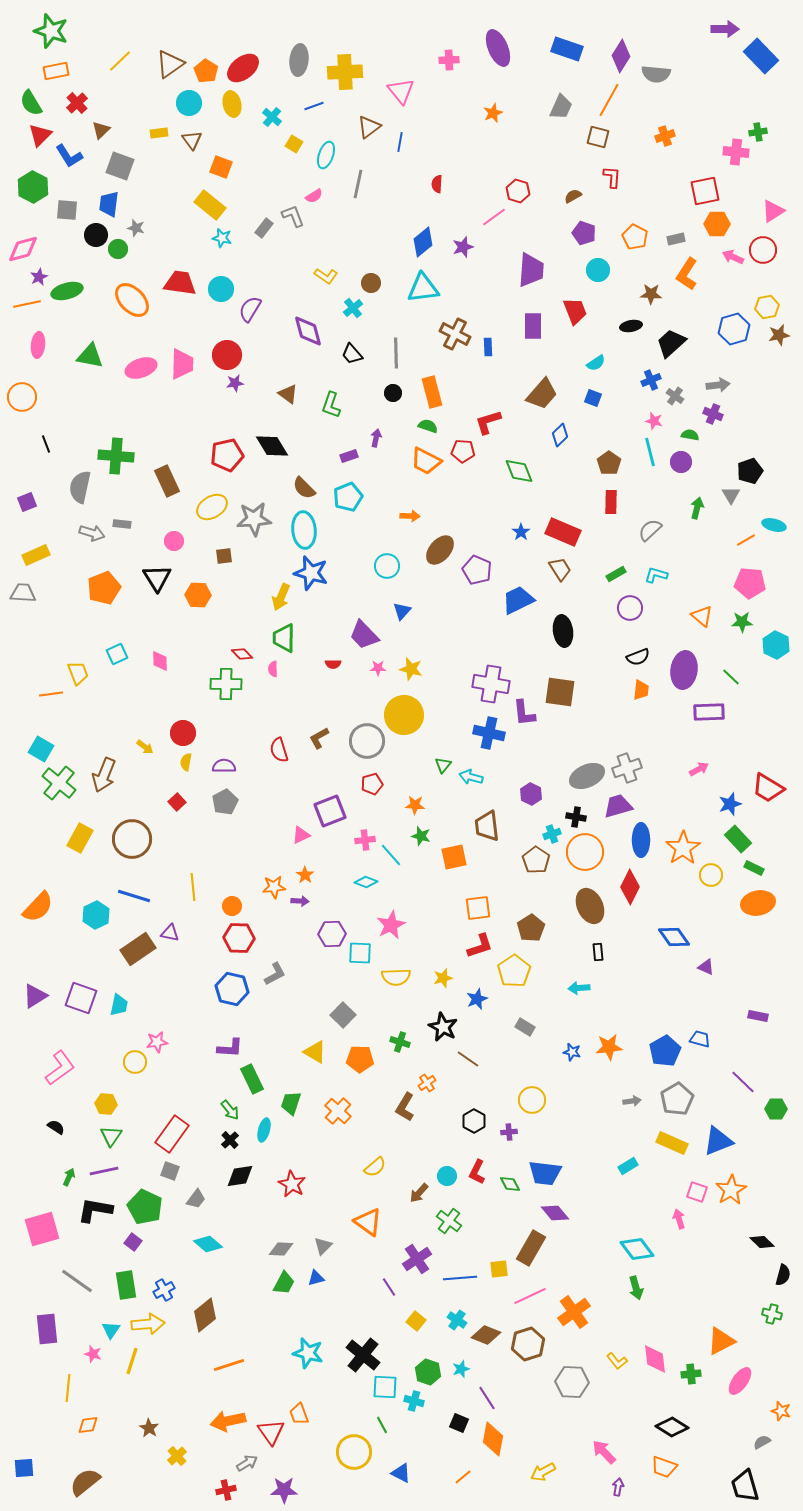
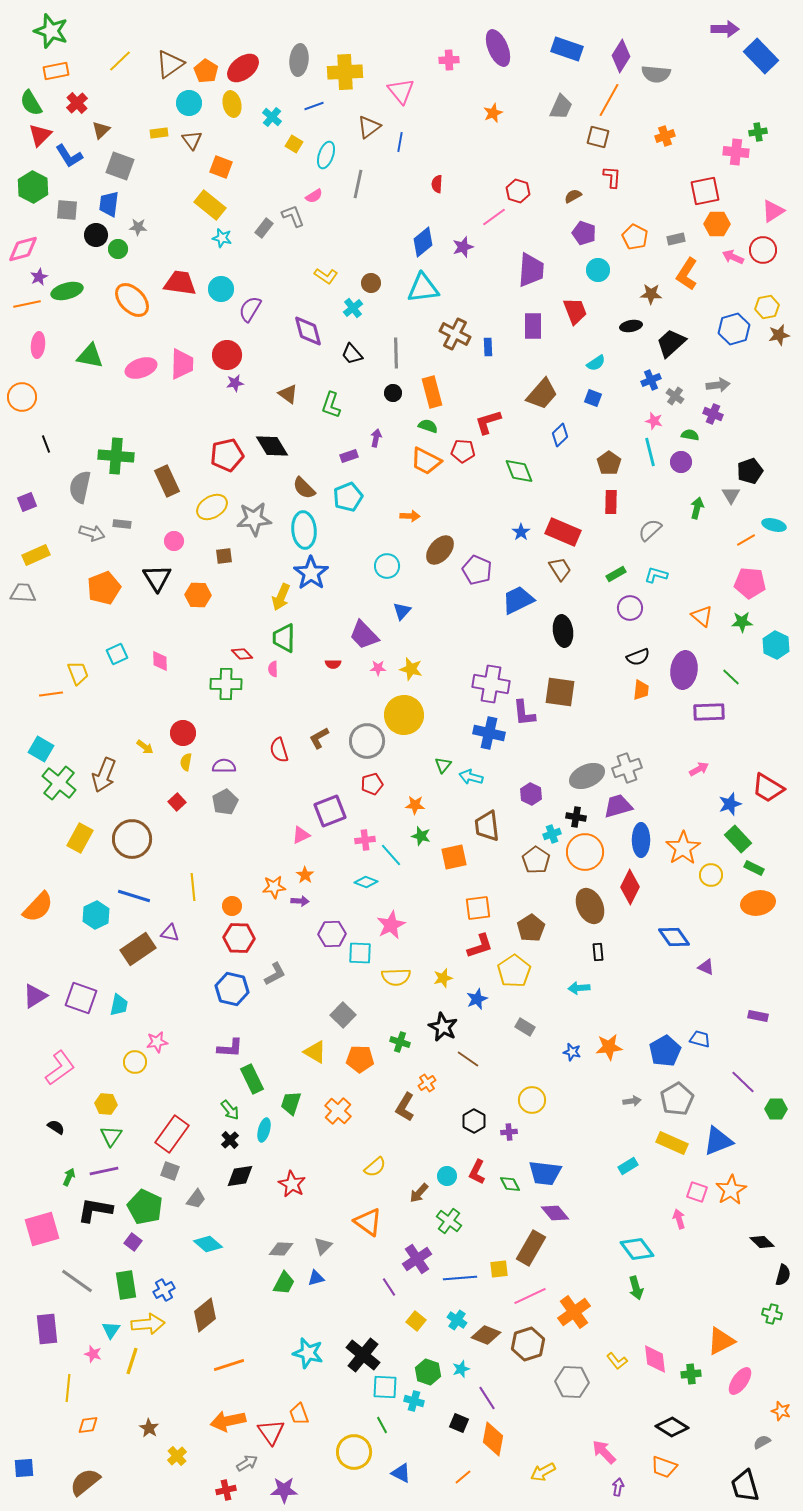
gray star at (136, 228): moved 2 px right, 1 px up; rotated 12 degrees counterclockwise
blue star at (311, 573): rotated 20 degrees clockwise
